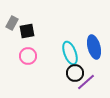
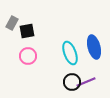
black circle: moved 3 px left, 9 px down
purple line: rotated 18 degrees clockwise
